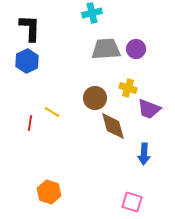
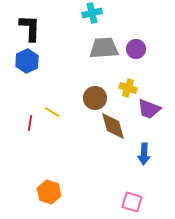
gray trapezoid: moved 2 px left, 1 px up
